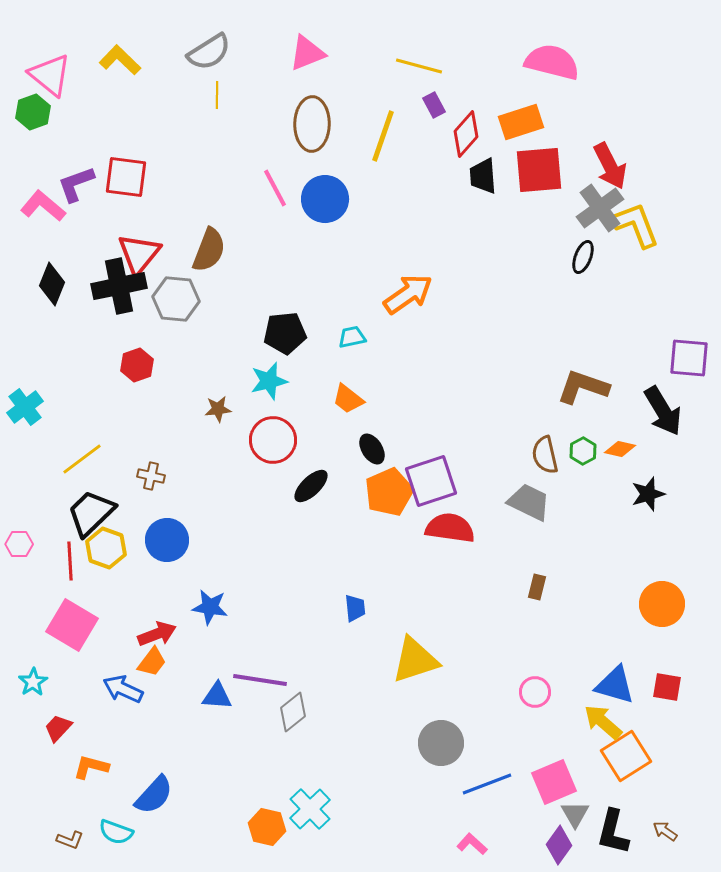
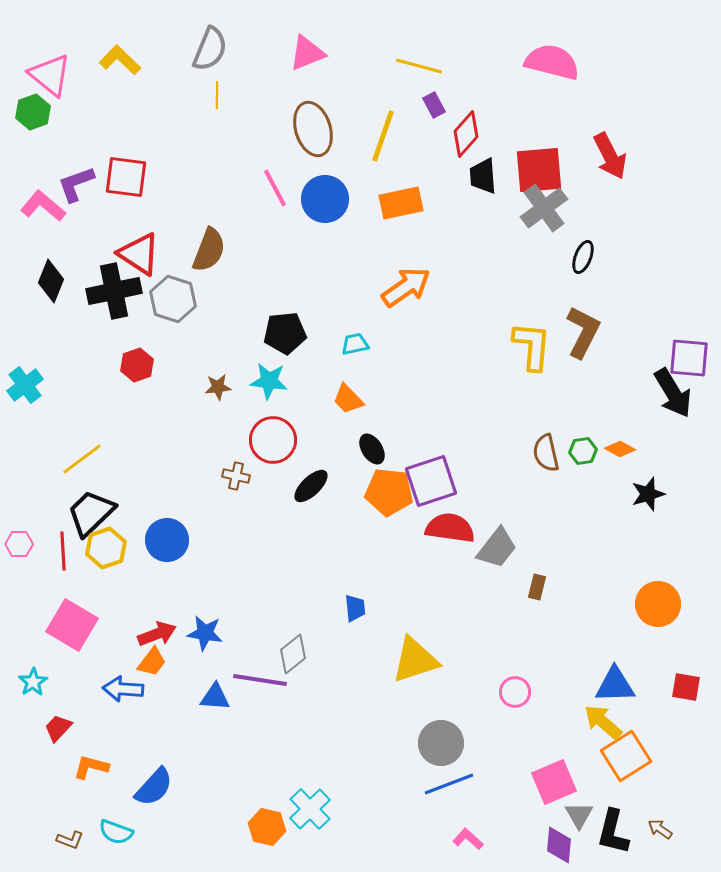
gray semicircle at (209, 52): moved 1 px right, 3 px up; rotated 36 degrees counterclockwise
orange rectangle at (521, 122): moved 120 px left, 81 px down; rotated 6 degrees clockwise
brown ellipse at (312, 124): moved 1 px right, 5 px down; rotated 18 degrees counterclockwise
red arrow at (610, 166): moved 10 px up
gray cross at (600, 208): moved 56 px left
yellow L-shape at (636, 225): moved 104 px left, 121 px down; rotated 26 degrees clockwise
red triangle at (139, 254): rotated 36 degrees counterclockwise
black diamond at (52, 284): moved 1 px left, 3 px up
black cross at (119, 286): moved 5 px left, 5 px down
orange arrow at (408, 294): moved 2 px left, 7 px up
gray hexagon at (176, 299): moved 3 px left; rotated 12 degrees clockwise
cyan trapezoid at (352, 337): moved 3 px right, 7 px down
cyan star at (269, 381): rotated 21 degrees clockwise
brown L-shape at (583, 387): moved 55 px up; rotated 98 degrees clockwise
orange trapezoid at (348, 399): rotated 8 degrees clockwise
cyan cross at (25, 407): moved 22 px up
brown star at (218, 409): moved 22 px up
black arrow at (663, 411): moved 10 px right, 18 px up
orange diamond at (620, 449): rotated 16 degrees clockwise
green hexagon at (583, 451): rotated 20 degrees clockwise
brown semicircle at (545, 455): moved 1 px right, 2 px up
brown cross at (151, 476): moved 85 px right
orange pentagon at (389, 492): rotated 30 degrees clockwise
gray trapezoid at (529, 502): moved 32 px left, 46 px down; rotated 102 degrees clockwise
yellow hexagon at (106, 548): rotated 21 degrees clockwise
red line at (70, 561): moved 7 px left, 10 px up
orange circle at (662, 604): moved 4 px left
blue star at (210, 607): moved 5 px left, 26 px down
blue triangle at (615, 685): rotated 18 degrees counterclockwise
red square at (667, 687): moved 19 px right
blue arrow at (123, 689): rotated 21 degrees counterclockwise
pink circle at (535, 692): moved 20 px left
blue triangle at (217, 696): moved 2 px left, 1 px down
gray diamond at (293, 712): moved 58 px up
blue line at (487, 784): moved 38 px left
blue semicircle at (154, 795): moved 8 px up
gray triangle at (575, 814): moved 4 px right, 1 px down
brown arrow at (665, 831): moved 5 px left, 2 px up
pink L-shape at (472, 844): moved 4 px left, 5 px up
purple diamond at (559, 845): rotated 30 degrees counterclockwise
